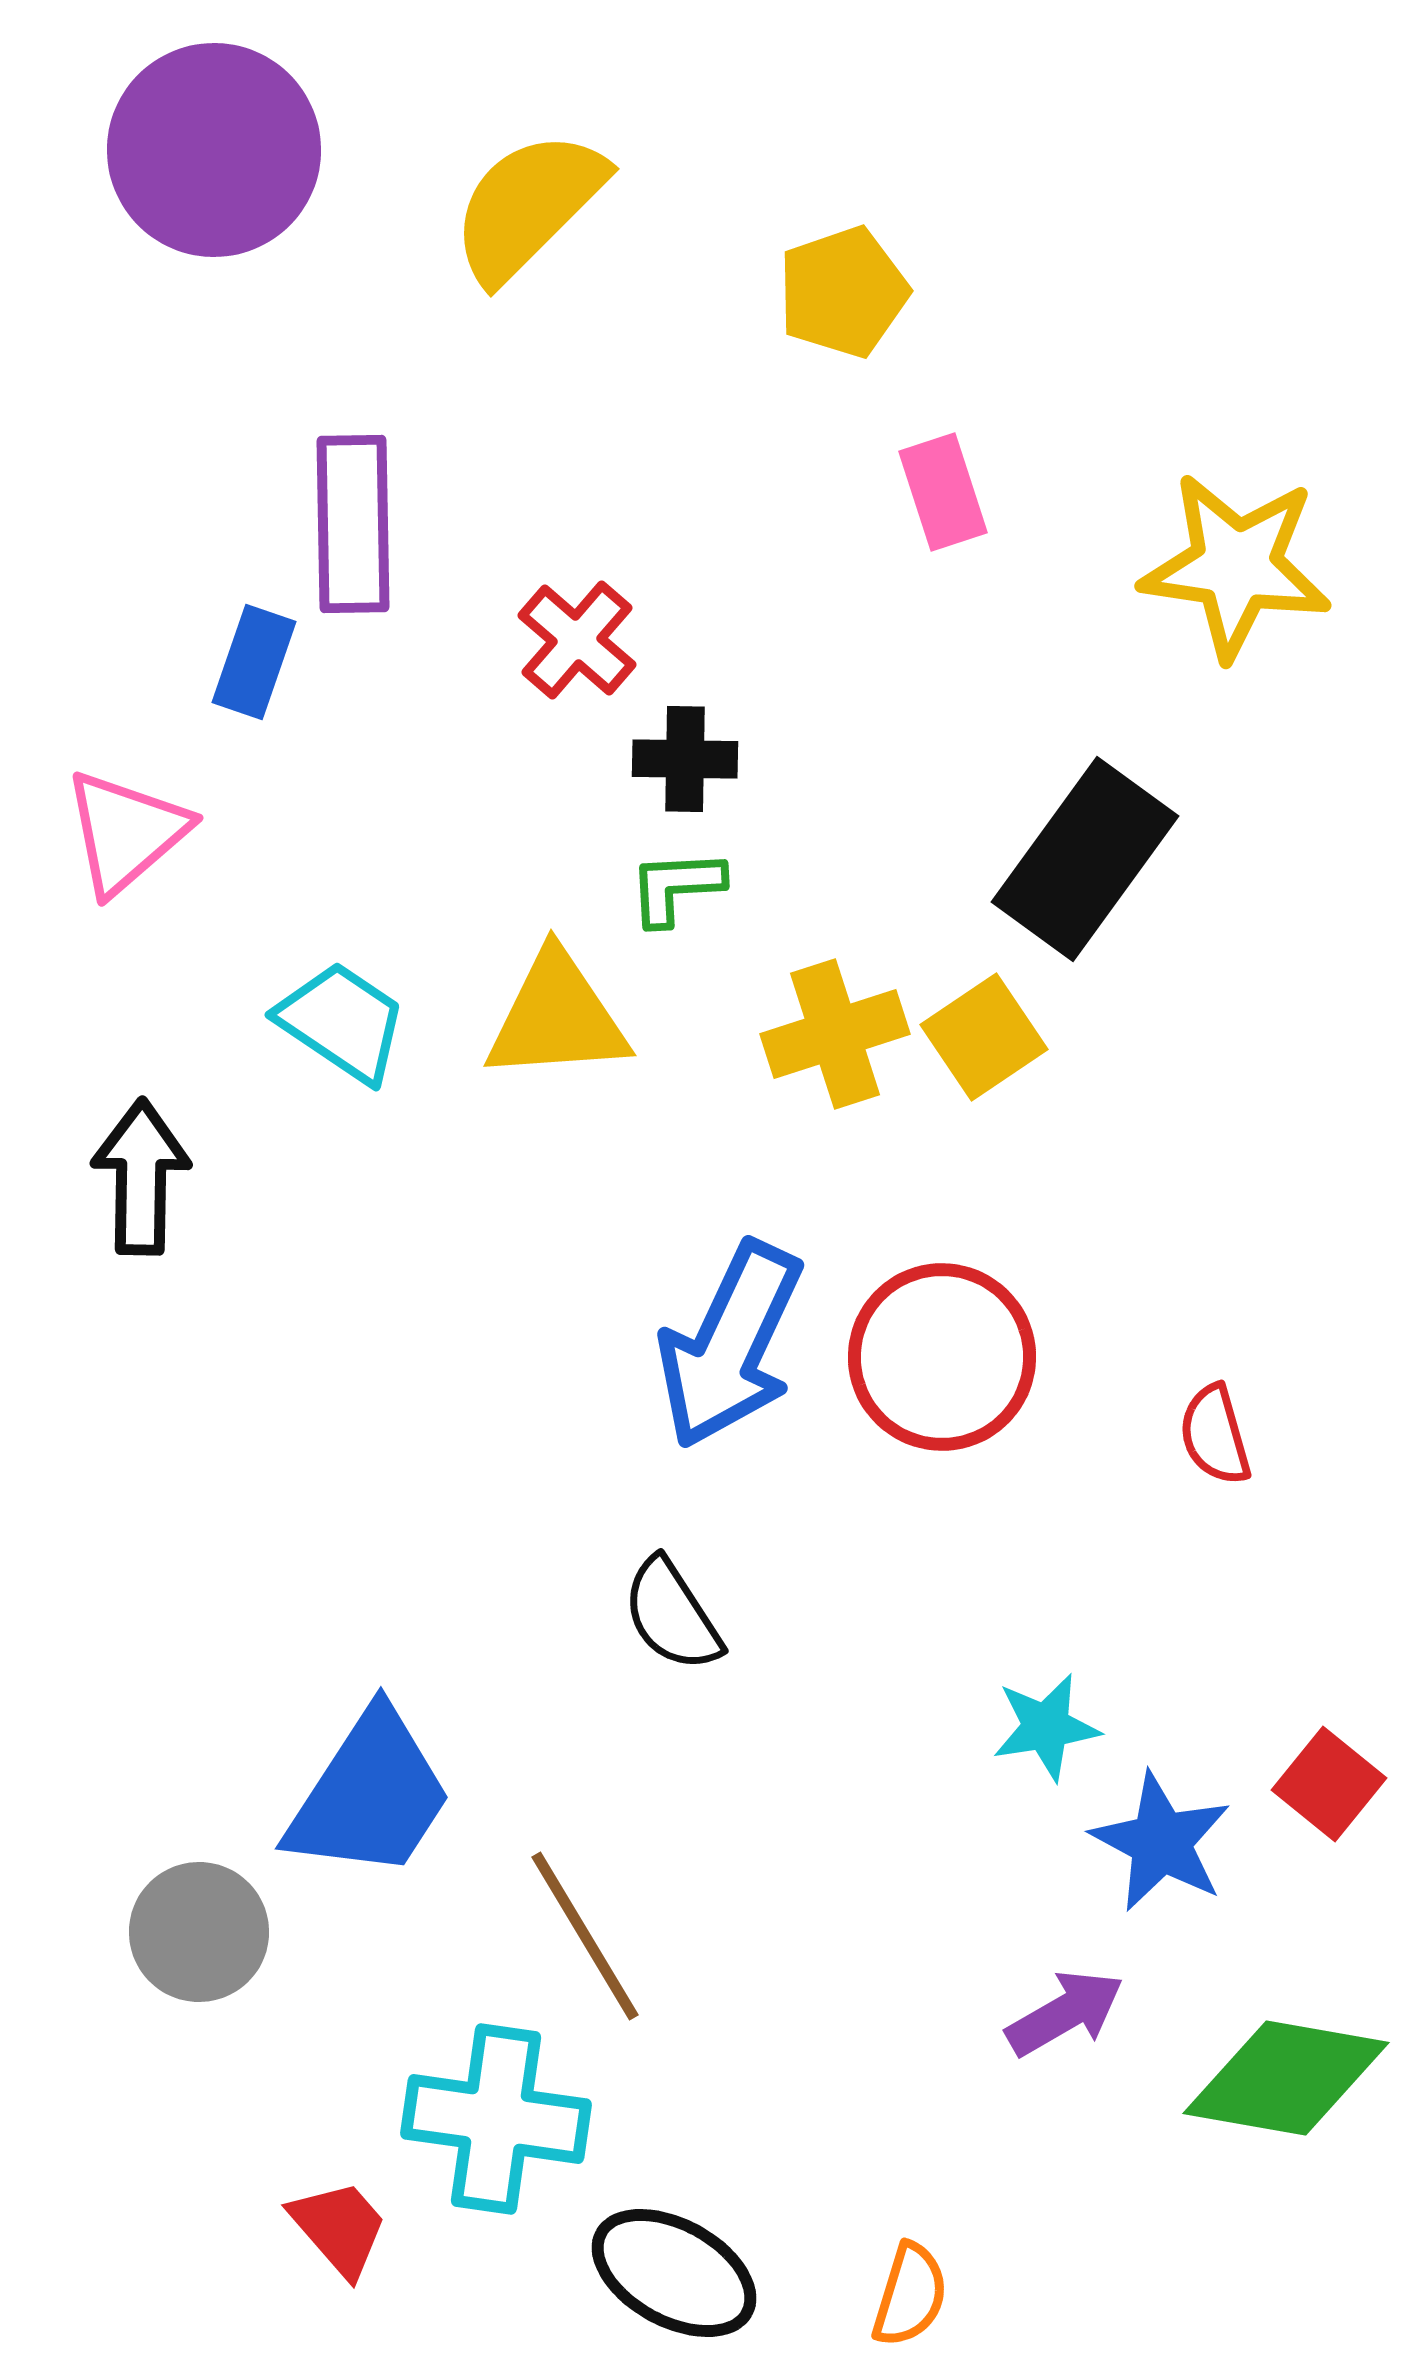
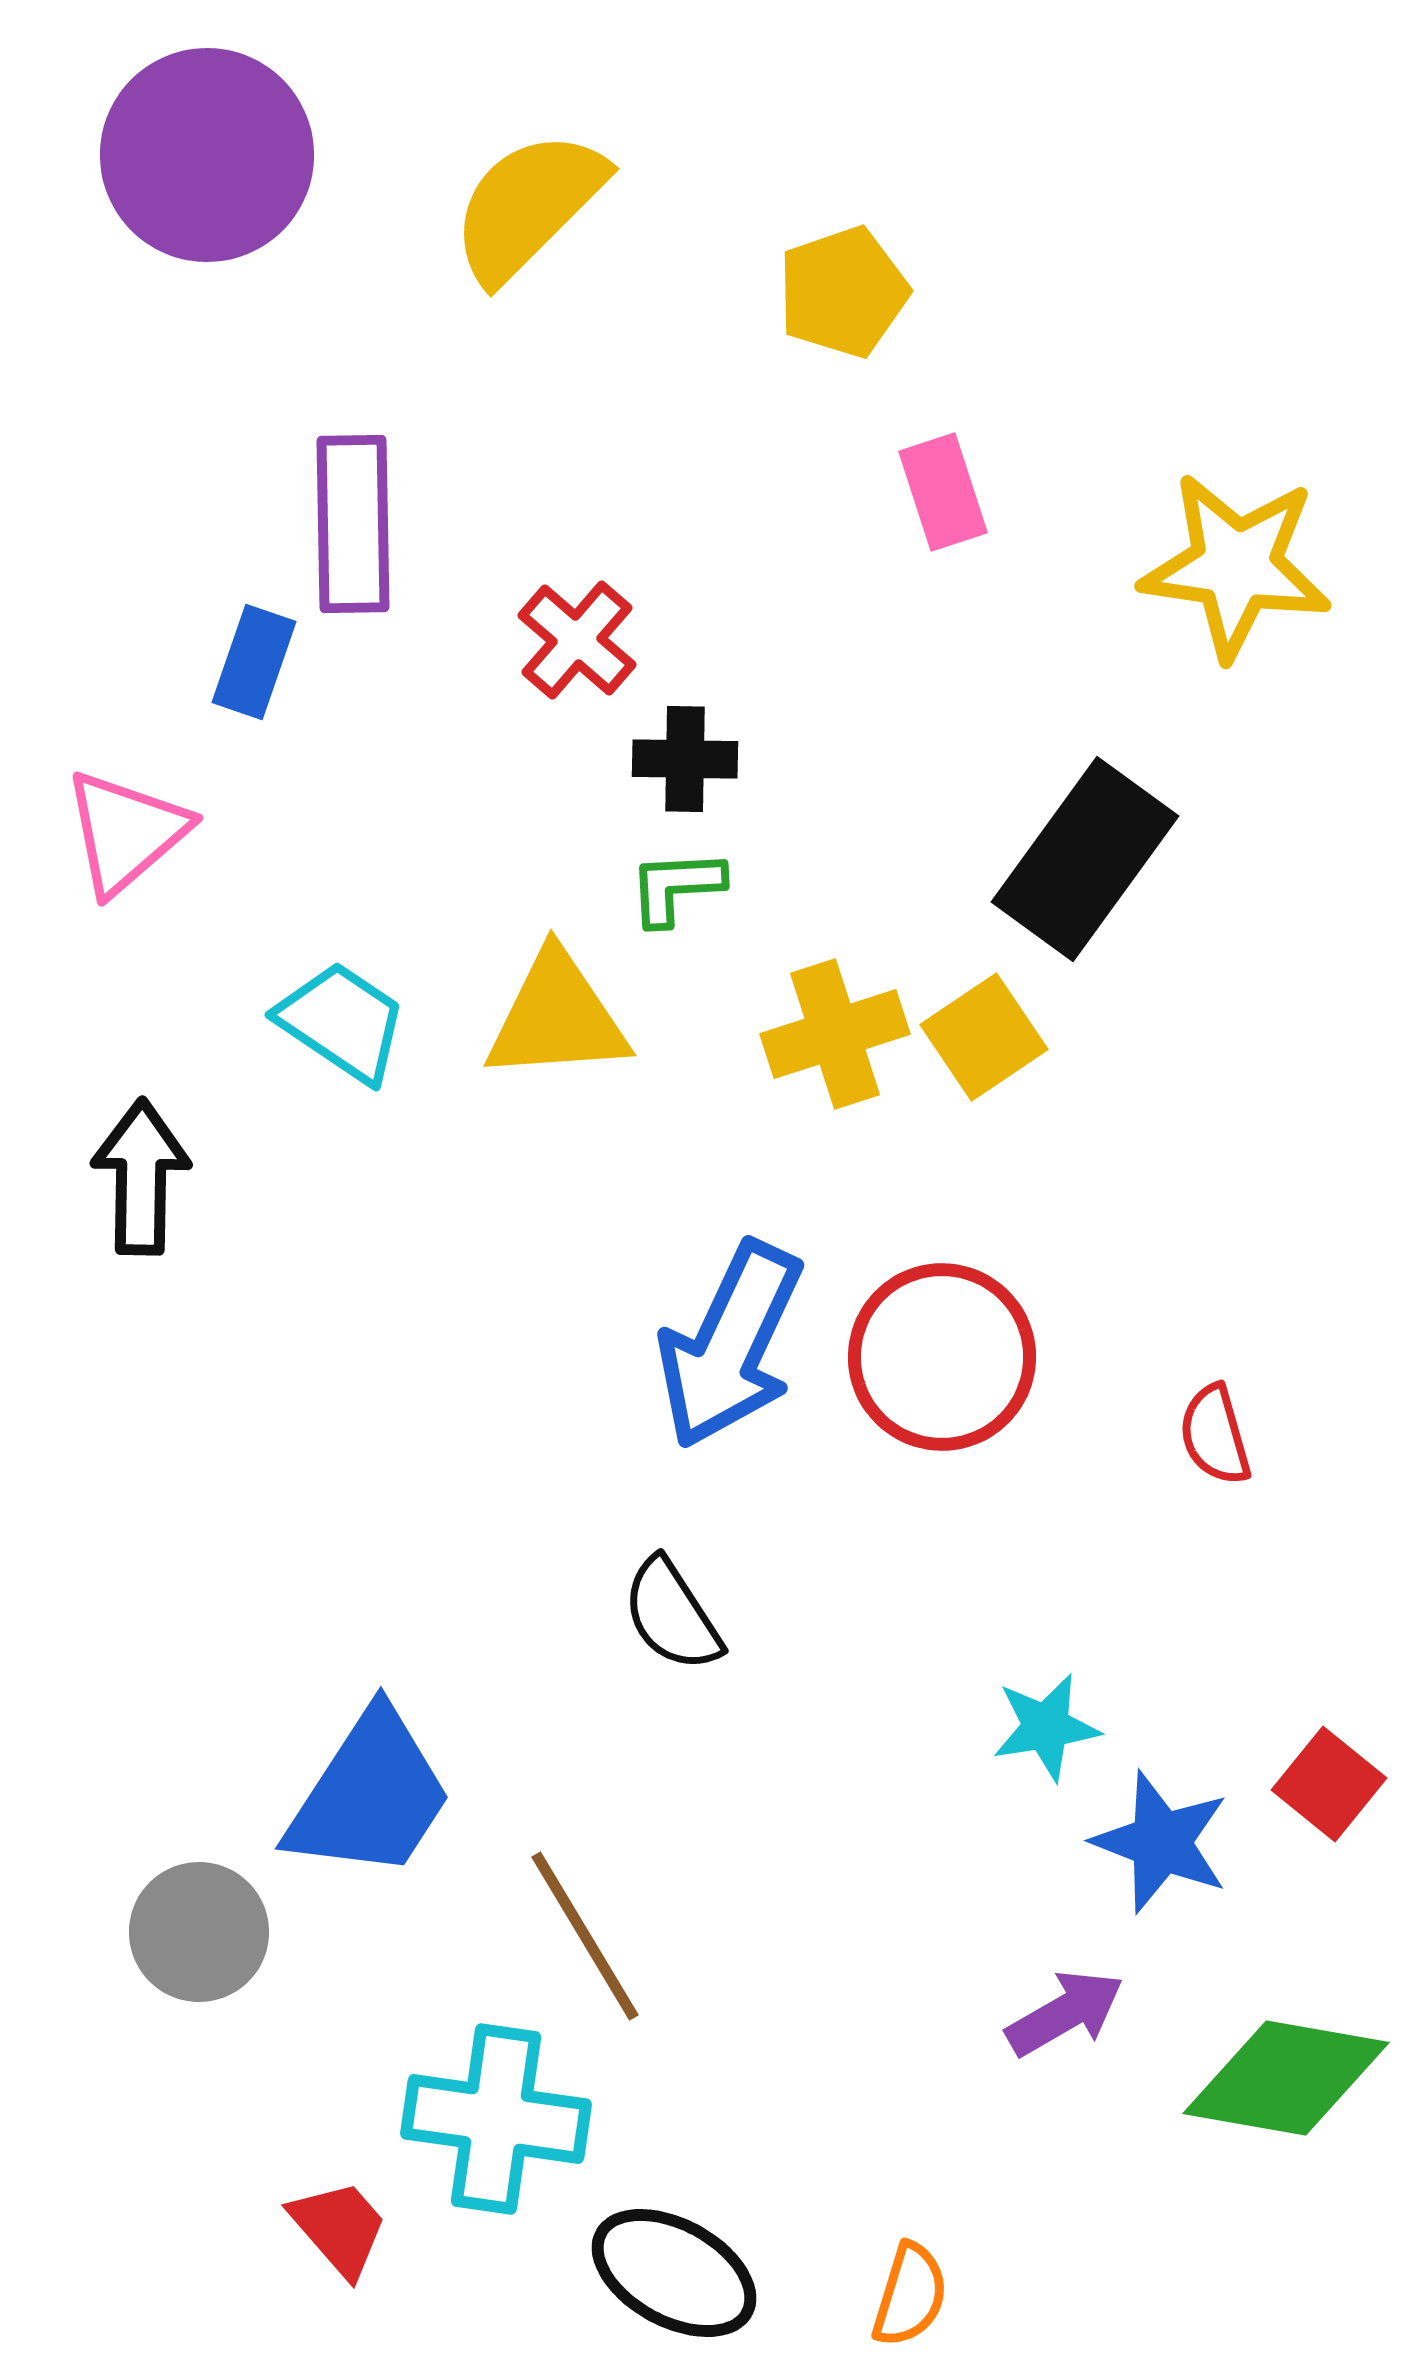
purple circle: moved 7 px left, 5 px down
blue star: rotated 7 degrees counterclockwise
